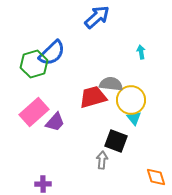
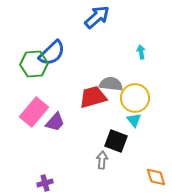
green hexagon: rotated 12 degrees clockwise
yellow circle: moved 4 px right, 2 px up
pink rectangle: rotated 8 degrees counterclockwise
cyan triangle: moved 2 px down
purple cross: moved 2 px right, 1 px up; rotated 14 degrees counterclockwise
